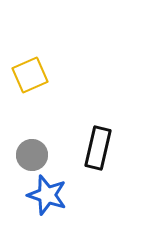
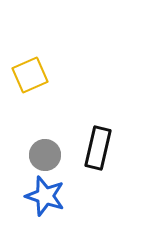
gray circle: moved 13 px right
blue star: moved 2 px left, 1 px down
